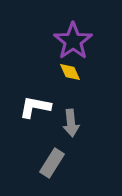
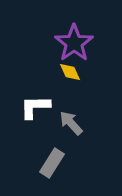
purple star: moved 1 px right, 2 px down
white L-shape: rotated 12 degrees counterclockwise
gray arrow: rotated 144 degrees clockwise
